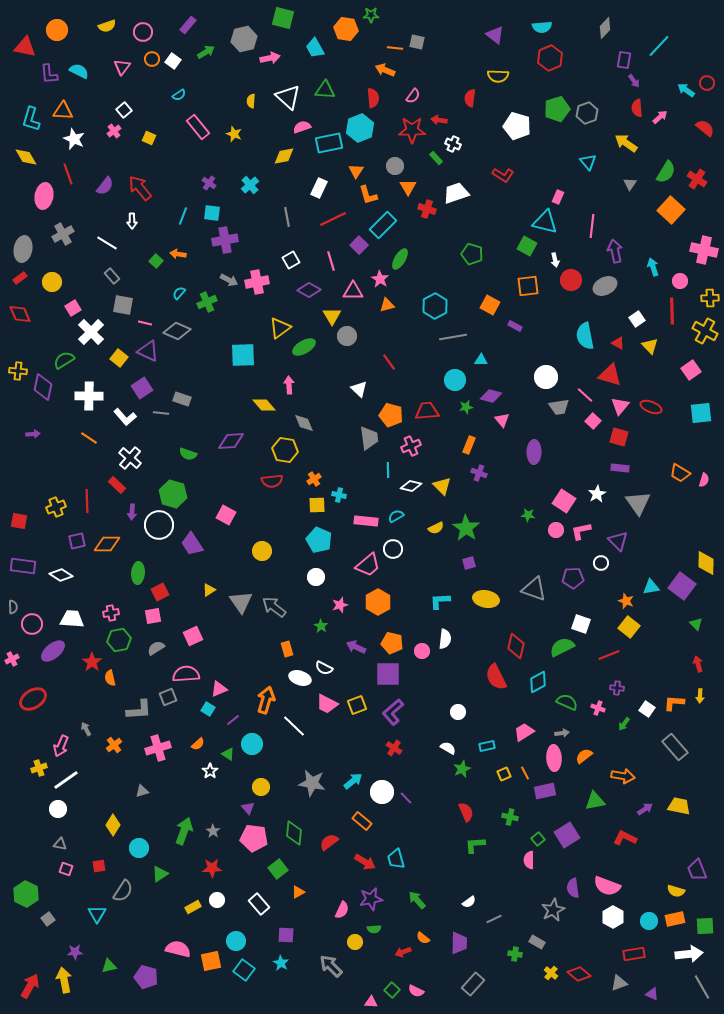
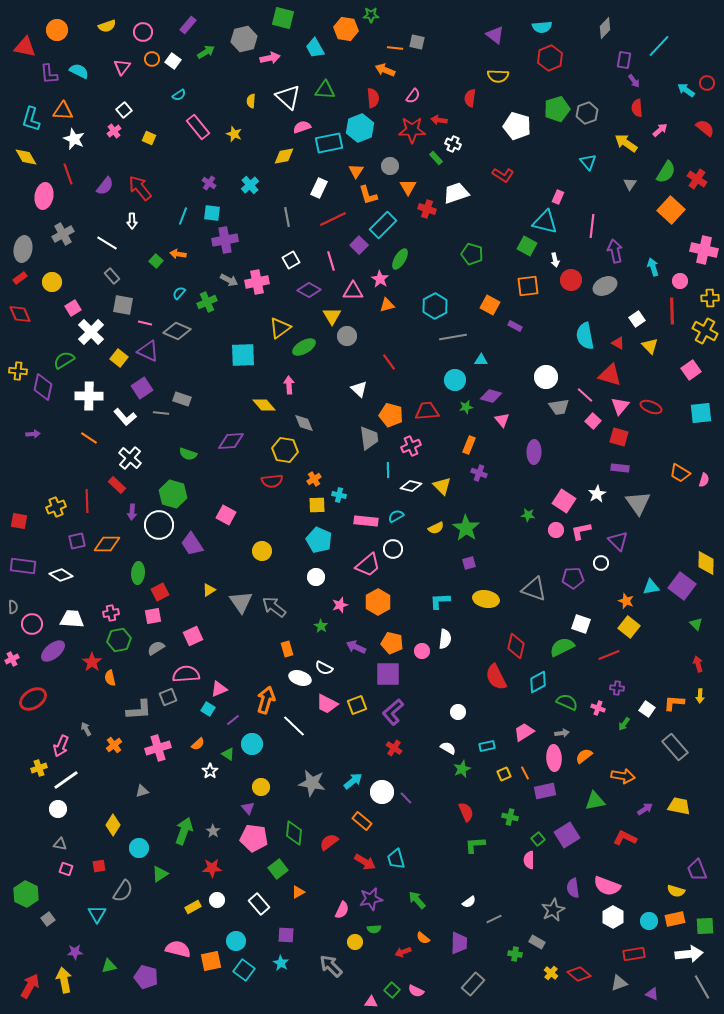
pink arrow at (660, 117): moved 13 px down
gray circle at (395, 166): moved 5 px left
